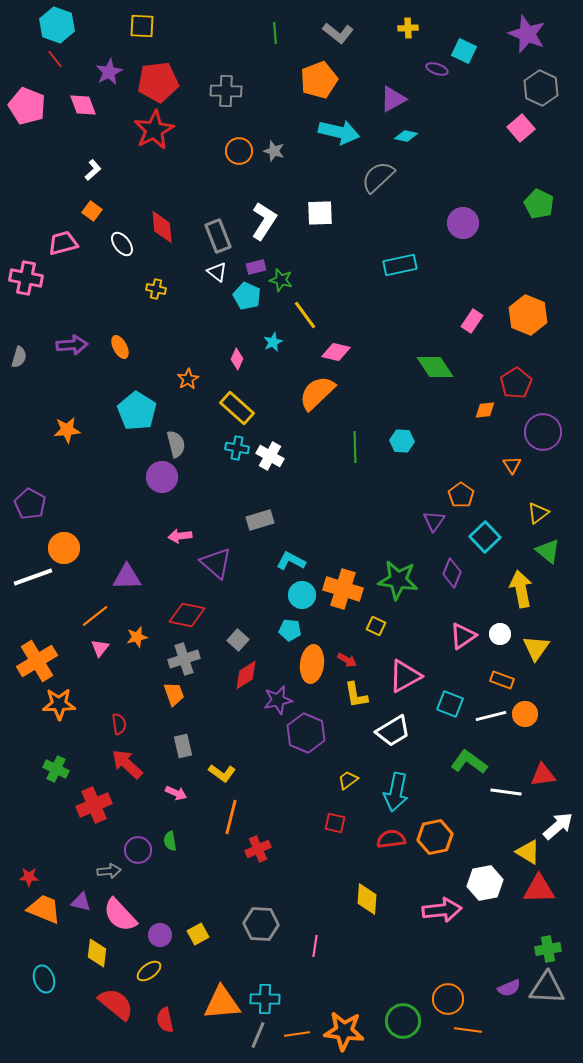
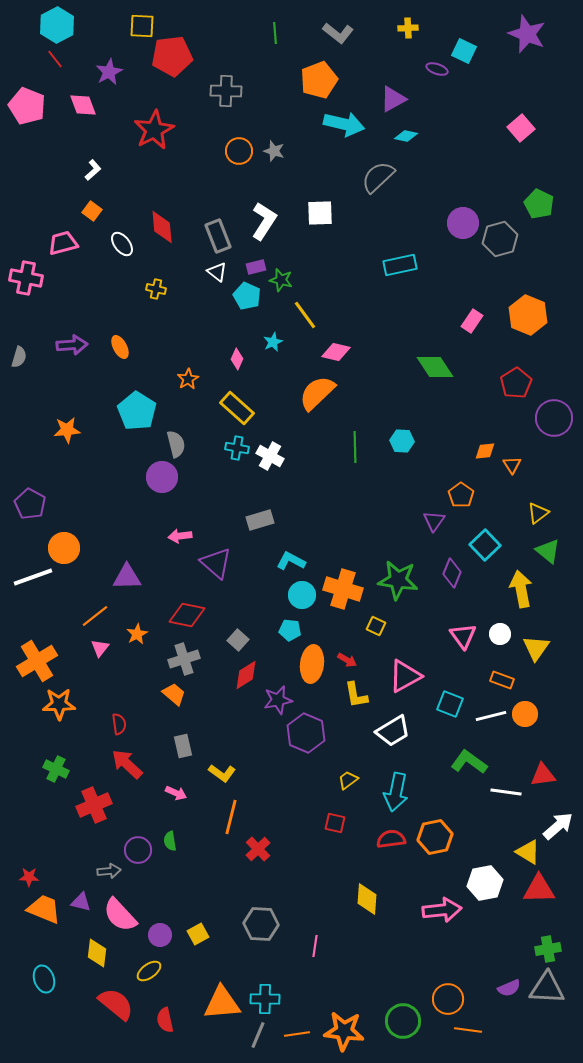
cyan hexagon at (57, 25): rotated 12 degrees clockwise
red pentagon at (158, 82): moved 14 px right, 26 px up
gray hexagon at (541, 88): moved 41 px left, 151 px down; rotated 20 degrees clockwise
cyan arrow at (339, 132): moved 5 px right, 8 px up
orange diamond at (485, 410): moved 41 px down
purple circle at (543, 432): moved 11 px right, 14 px up
cyan square at (485, 537): moved 8 px down
pink triangle at (463, 636): rotated 32 degrees counterclockwise
orange star at (137, 637): moved 3 px up; rotated 15 degrees counterclockwise
orange trapezoid at (174, 694): rotated 30 degrees counterclockwise
red cross at (258, 849): rotated 20 degrees counterclockwise
